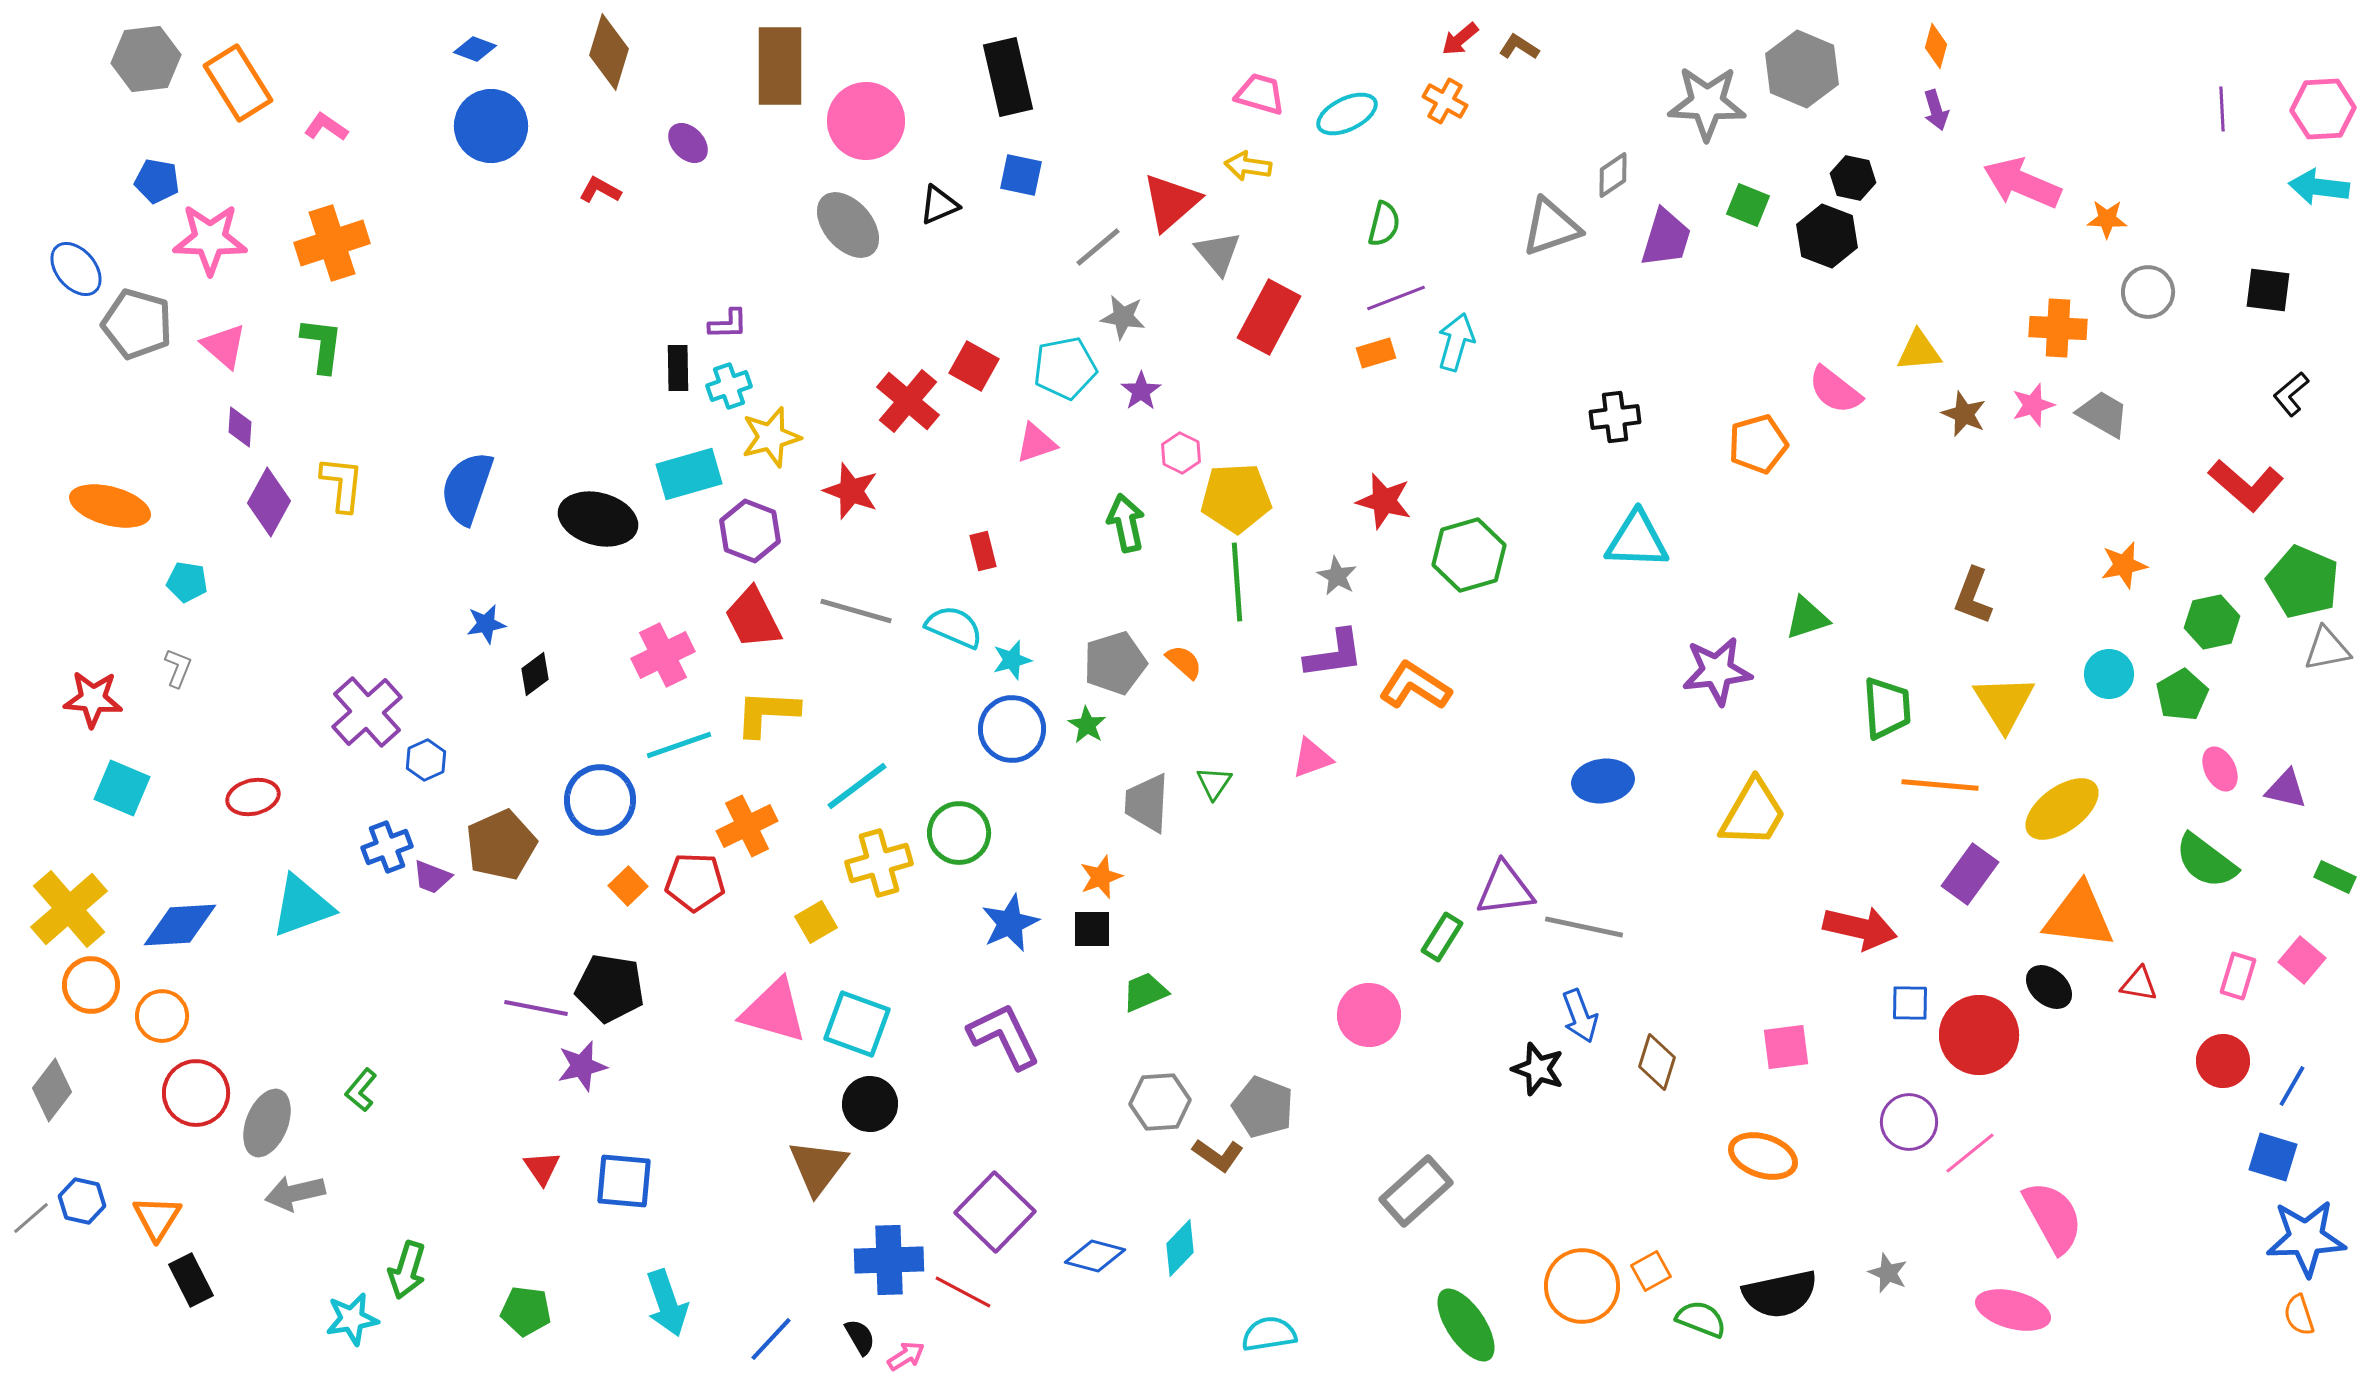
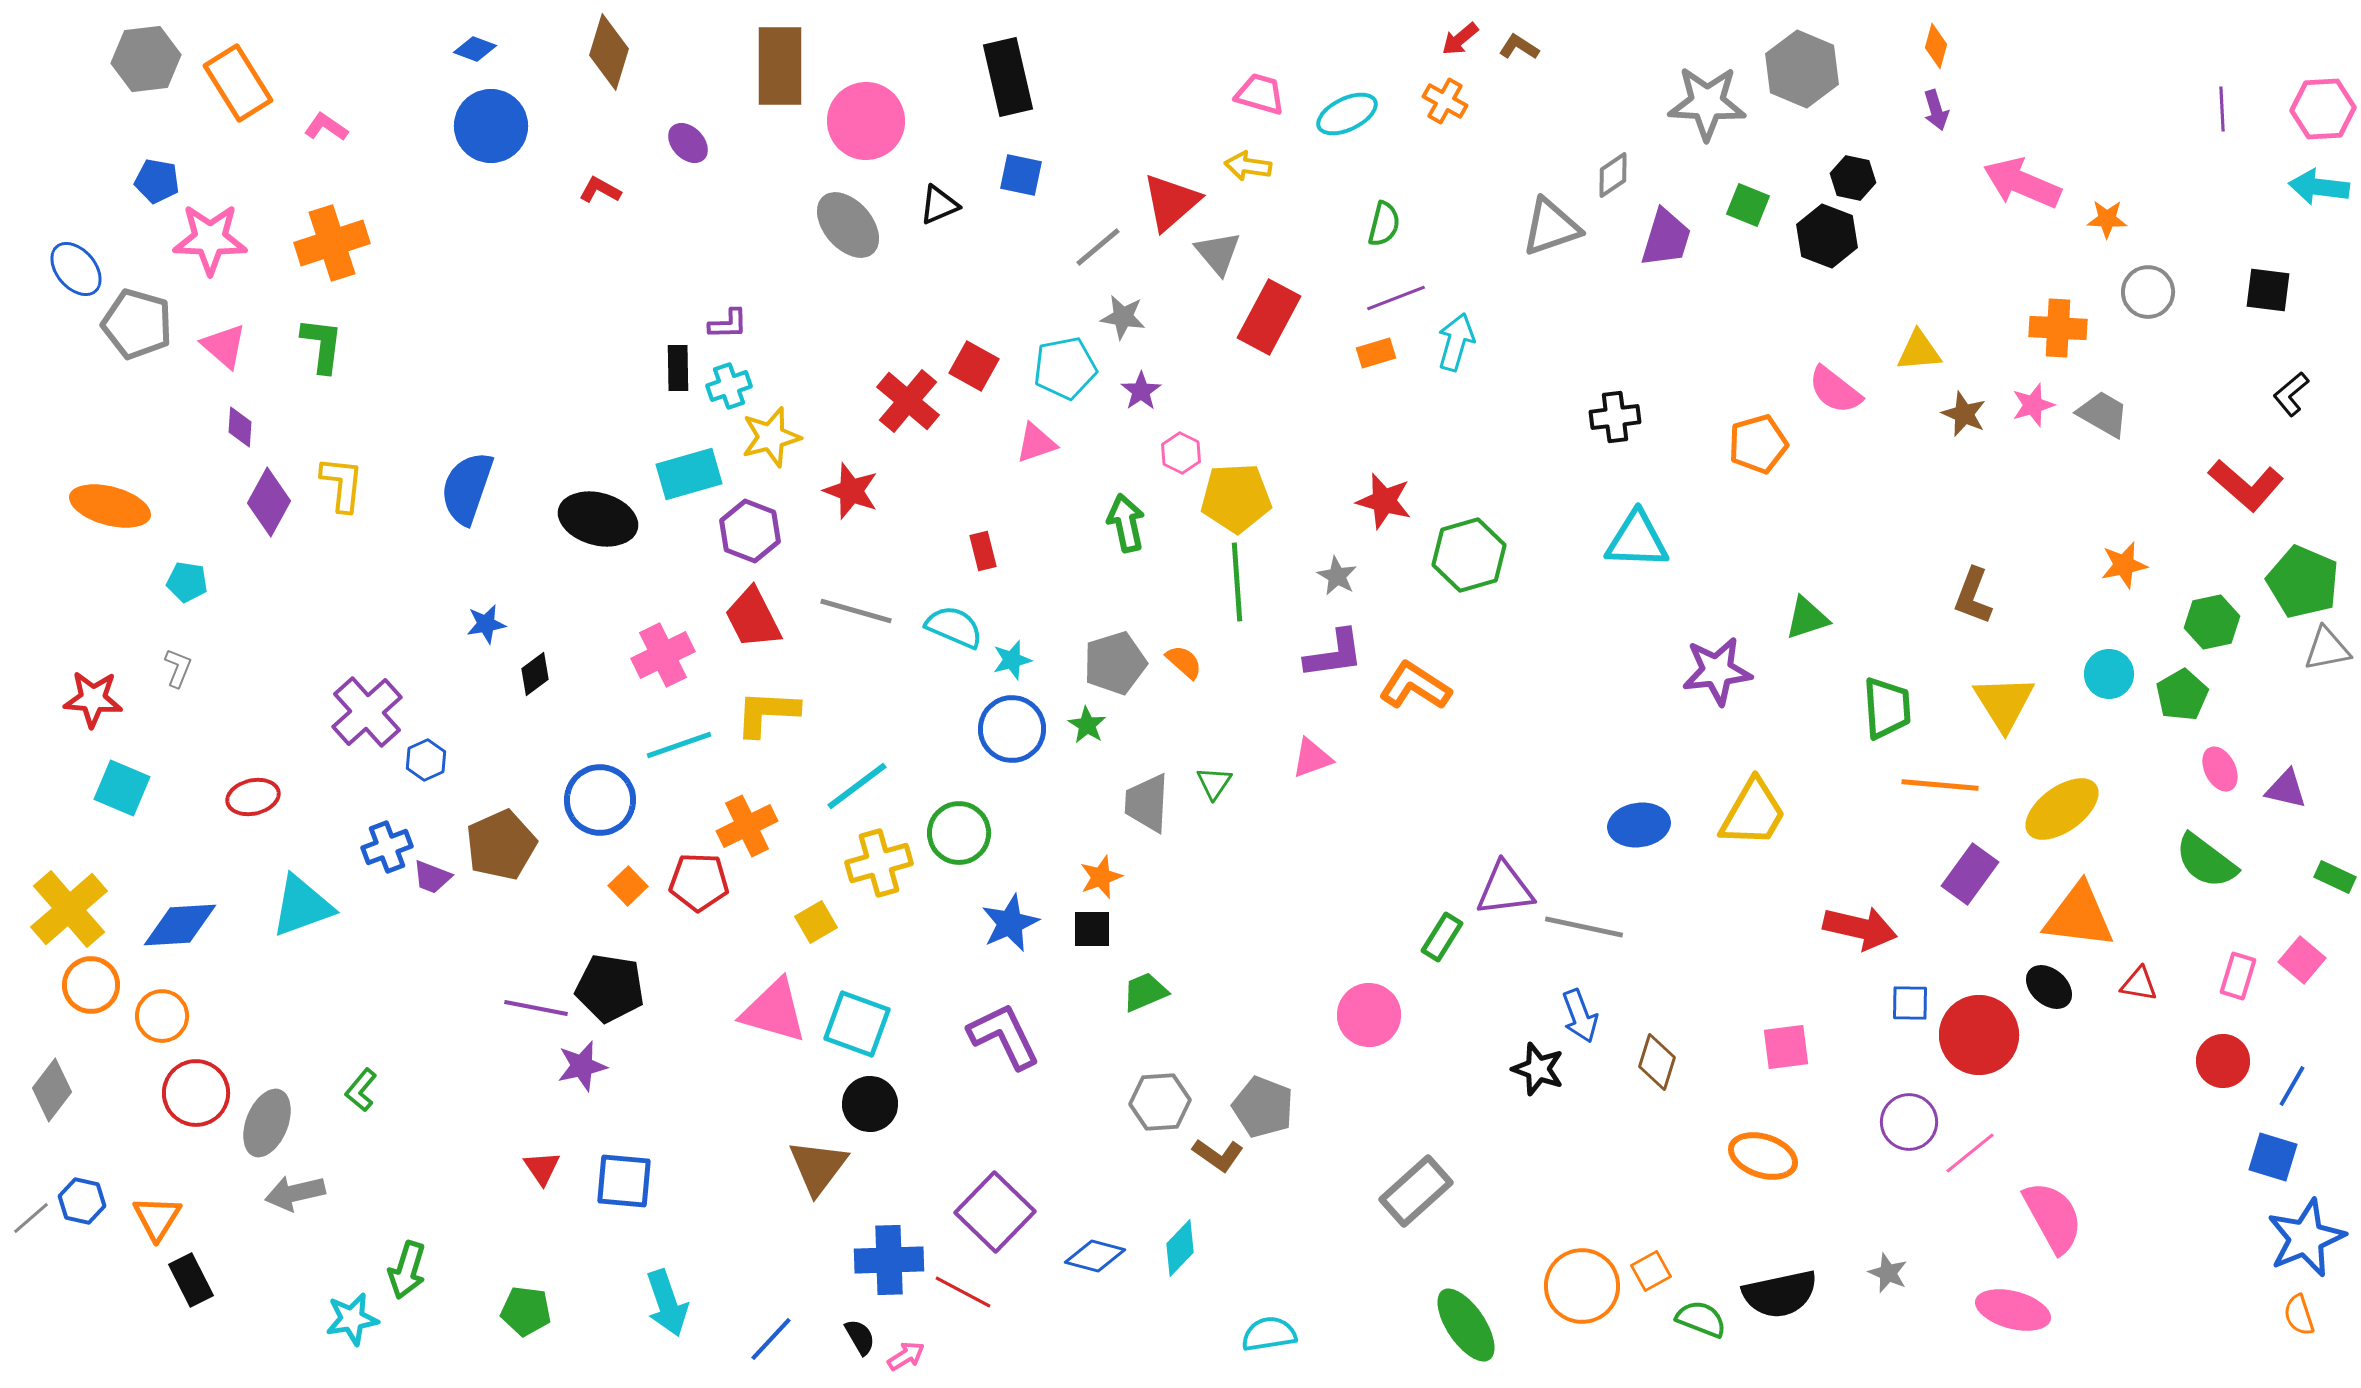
blue ellipse at (1603, 781): moved 36 px right, 44 px down
red pentagon at (695, 882): moved 4 px right
blue star at (2306, 1238): rotated 20 degrees counterclockwise
